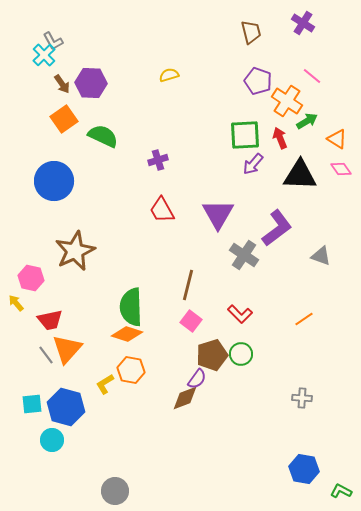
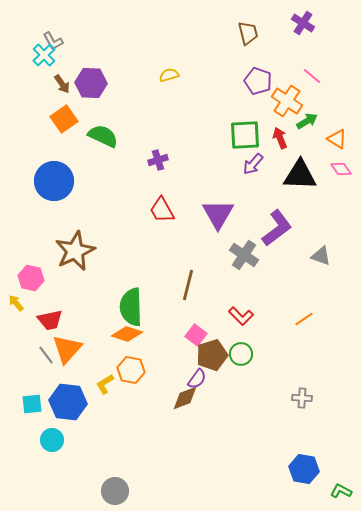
brown trapezoid at (251, 32): moved 3 px left, 1 px down
red L-shape at (240, 314): moved 1 px right, 2 px down
pink square at (191, 321): moved 5 px right, 14 px down
blue hexagon at (66, 407): moved 2 px right, 5 px up; rotated 9 degrees counterclockwise
